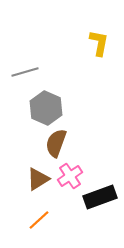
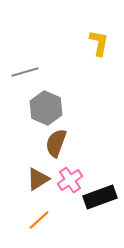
pink cross: moved 4 px down
